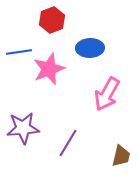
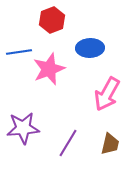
brown trapezoid: moved 11 px left, 12 px up
